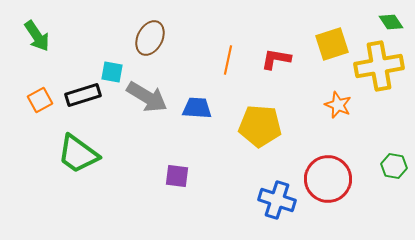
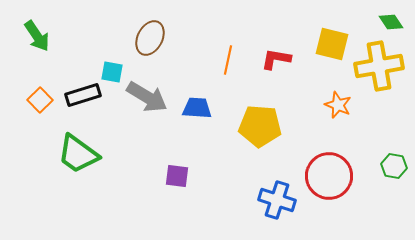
yellow square: rotated 32 degrees clockwise
orange square: rotated 15 degrees counterclockwise
red circle: moved 1 px right, 3 px up
